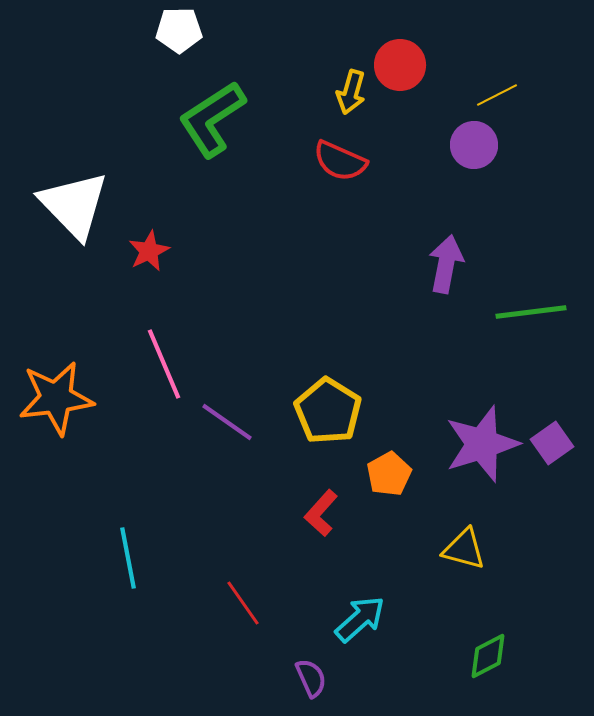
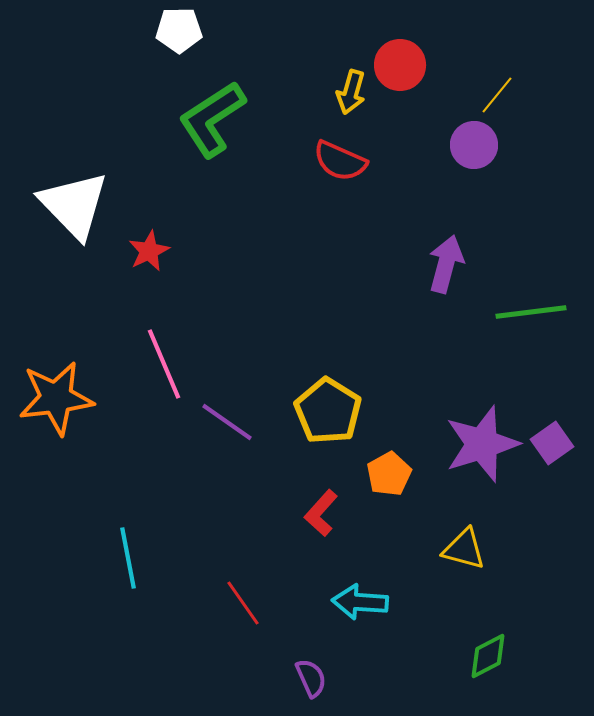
yellow line: rotated 24 degrees counterclockwise
purple arrow: rotated 4 degrees clockwise
cyan arrow: moved 17 px up; rotated 134 degrees counterclockwise
